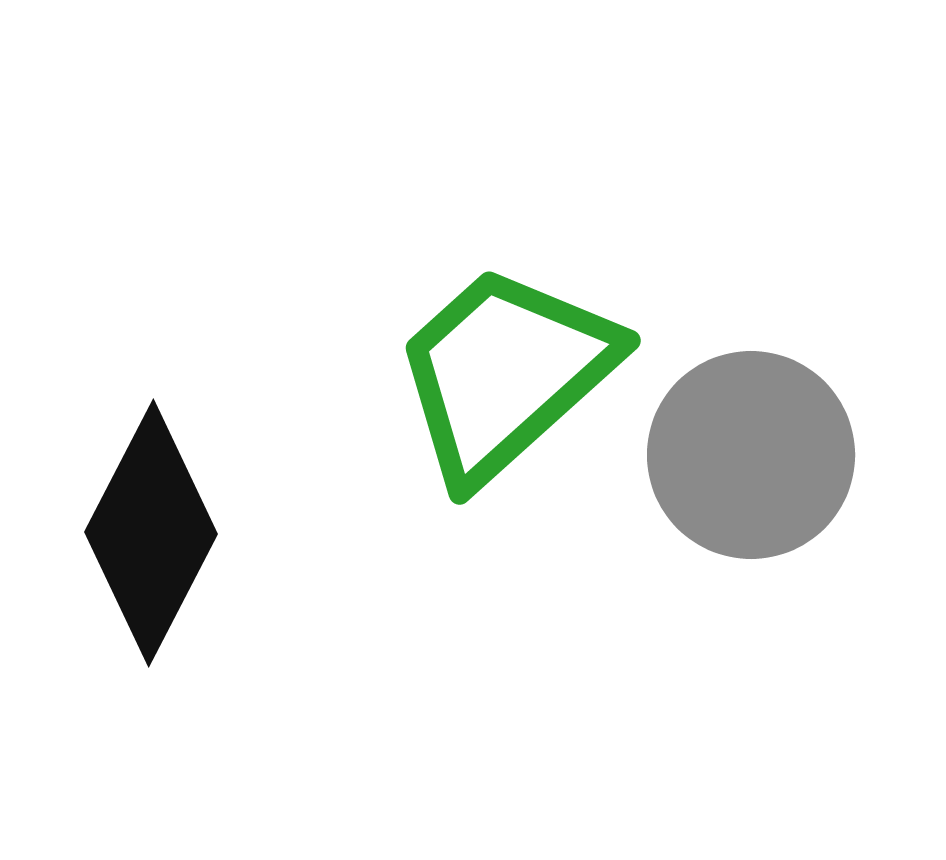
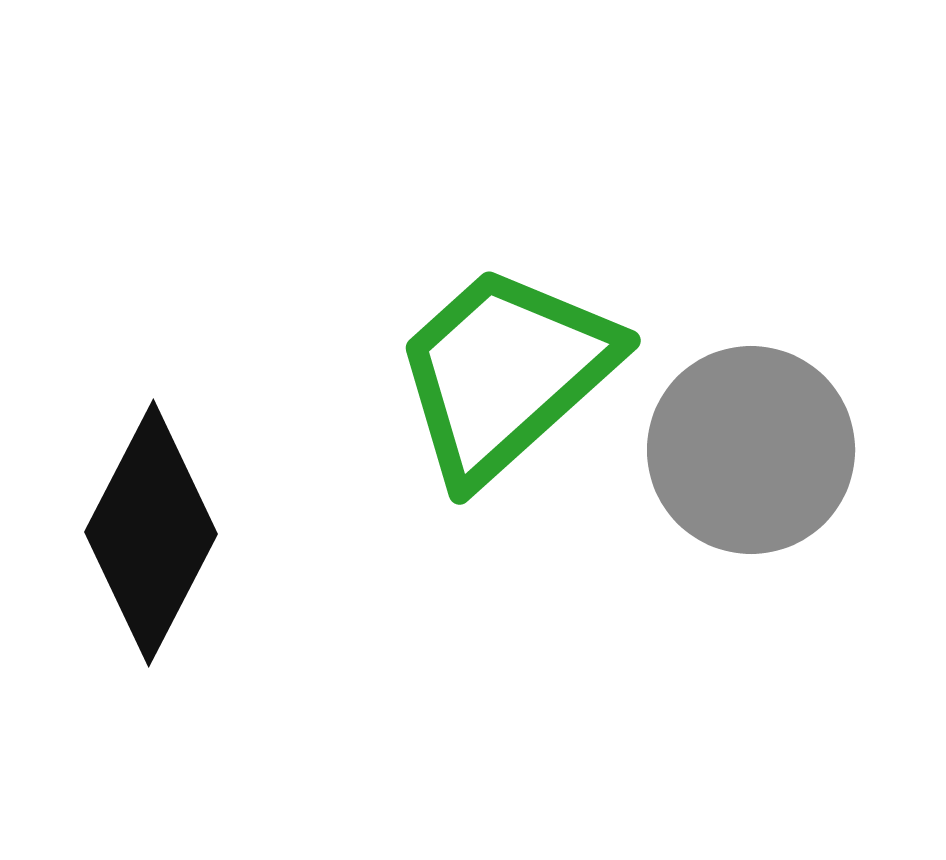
gray circle: moved 5 px up
